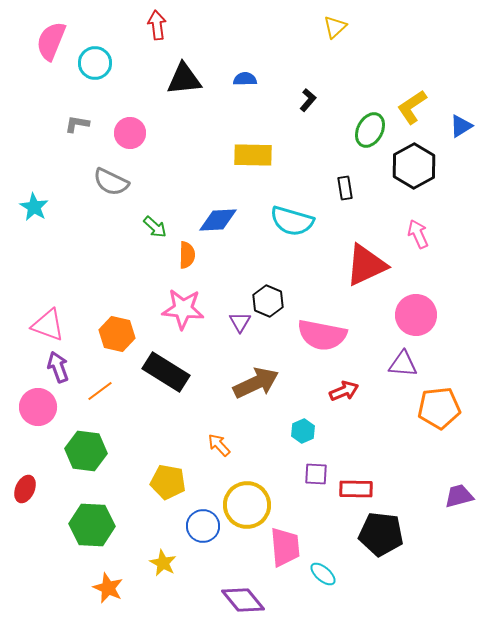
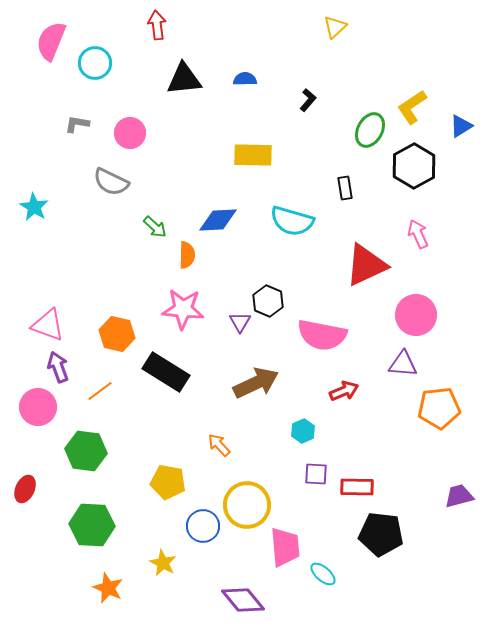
red rectangle at (356, 489): moved 1 px right, 2 px up
